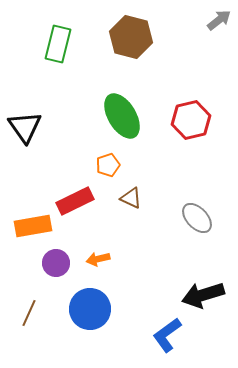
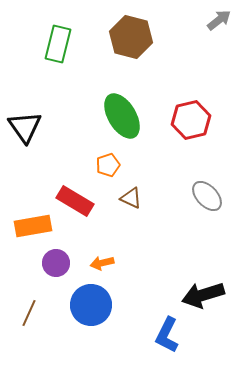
red rectangle: rotated 57 degrees clockwise
gray ellipse: moved 10 px right, 22 px up
orange arrow: moved 4 px right, 4 px down
blue circle: moved 1 px right, 4 px up
blue L-shape: rotated 27 degrees counterclockwise
